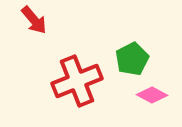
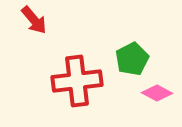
red cross: rotated 15 degrees clockwise
pink diamond: moved 5 px right, 2 px up
